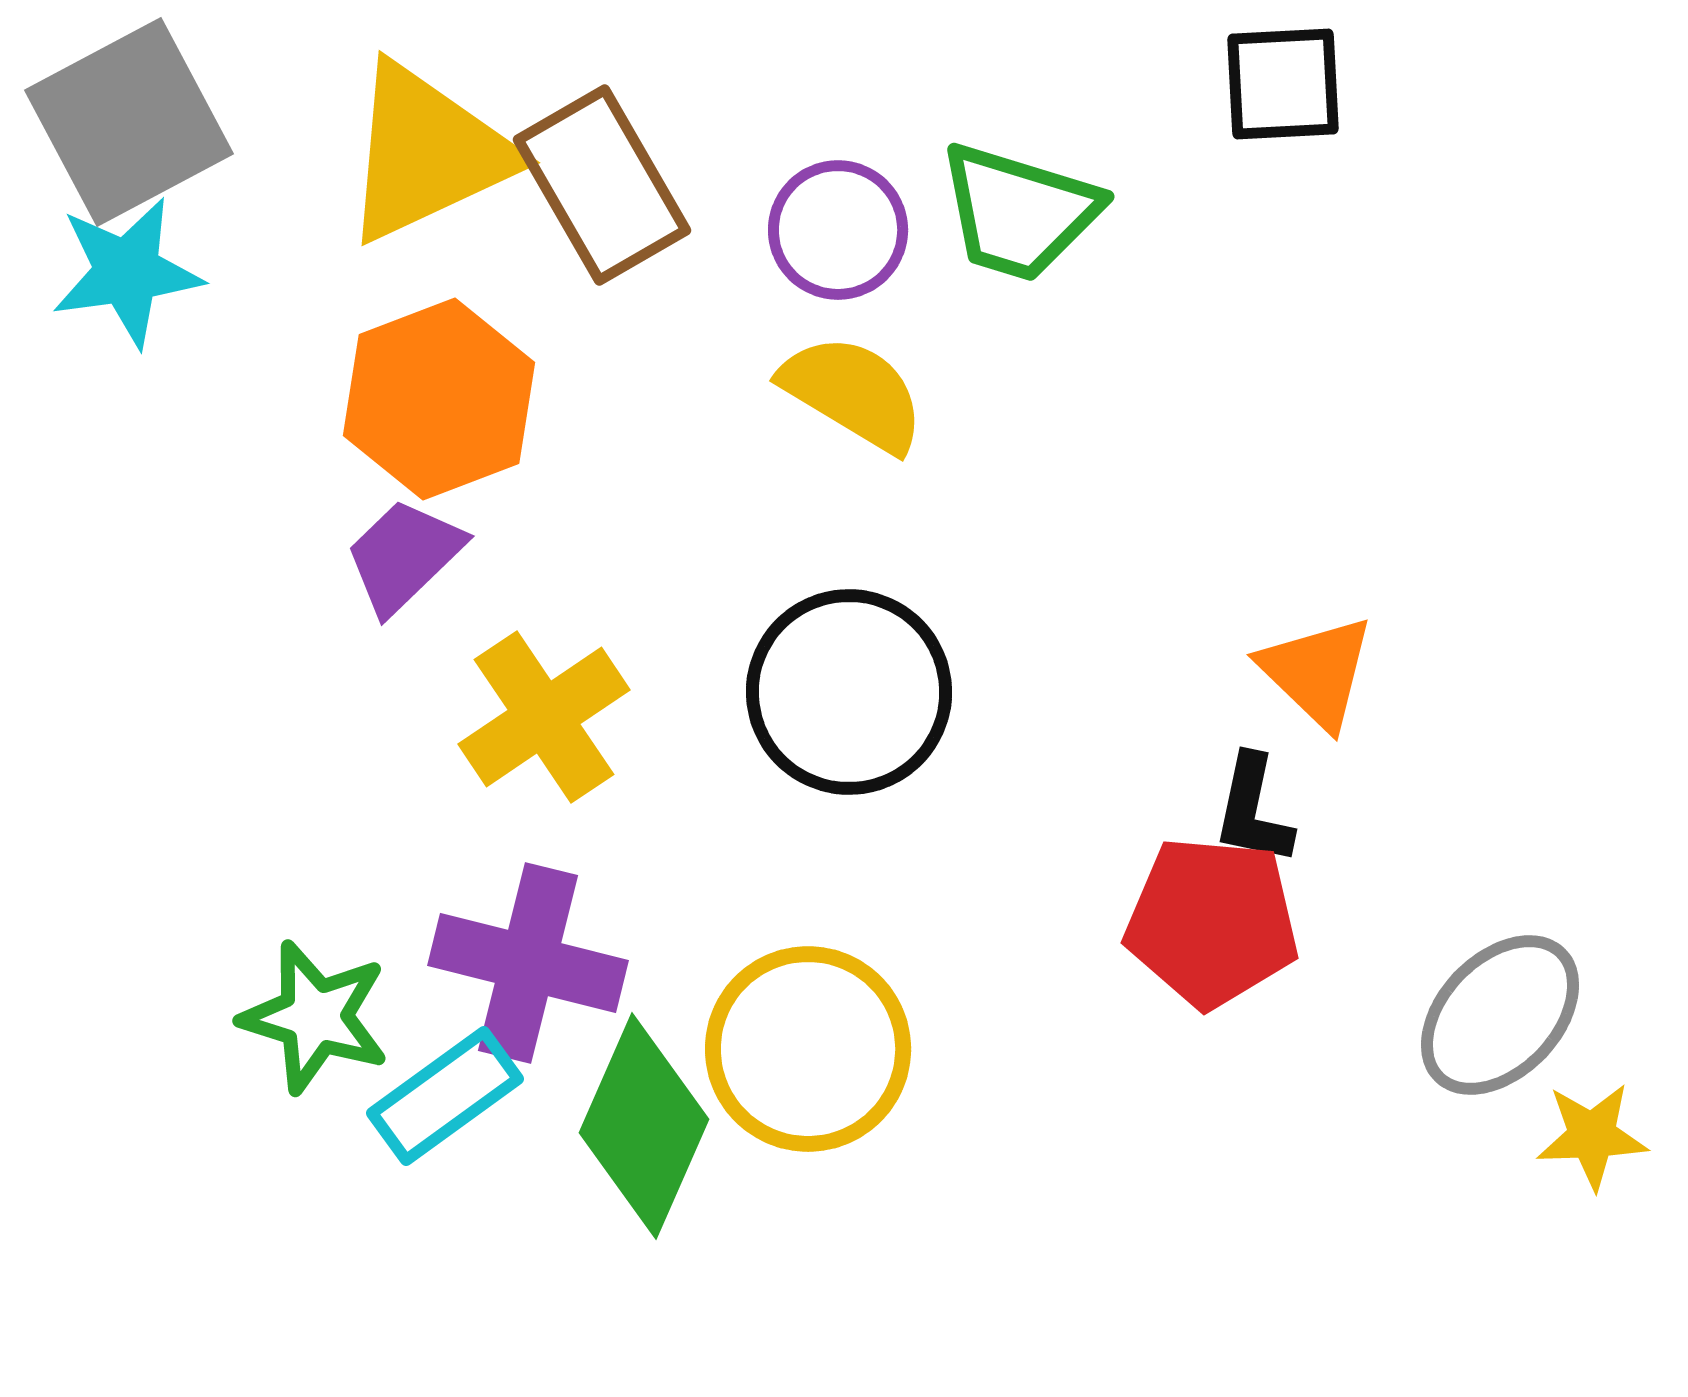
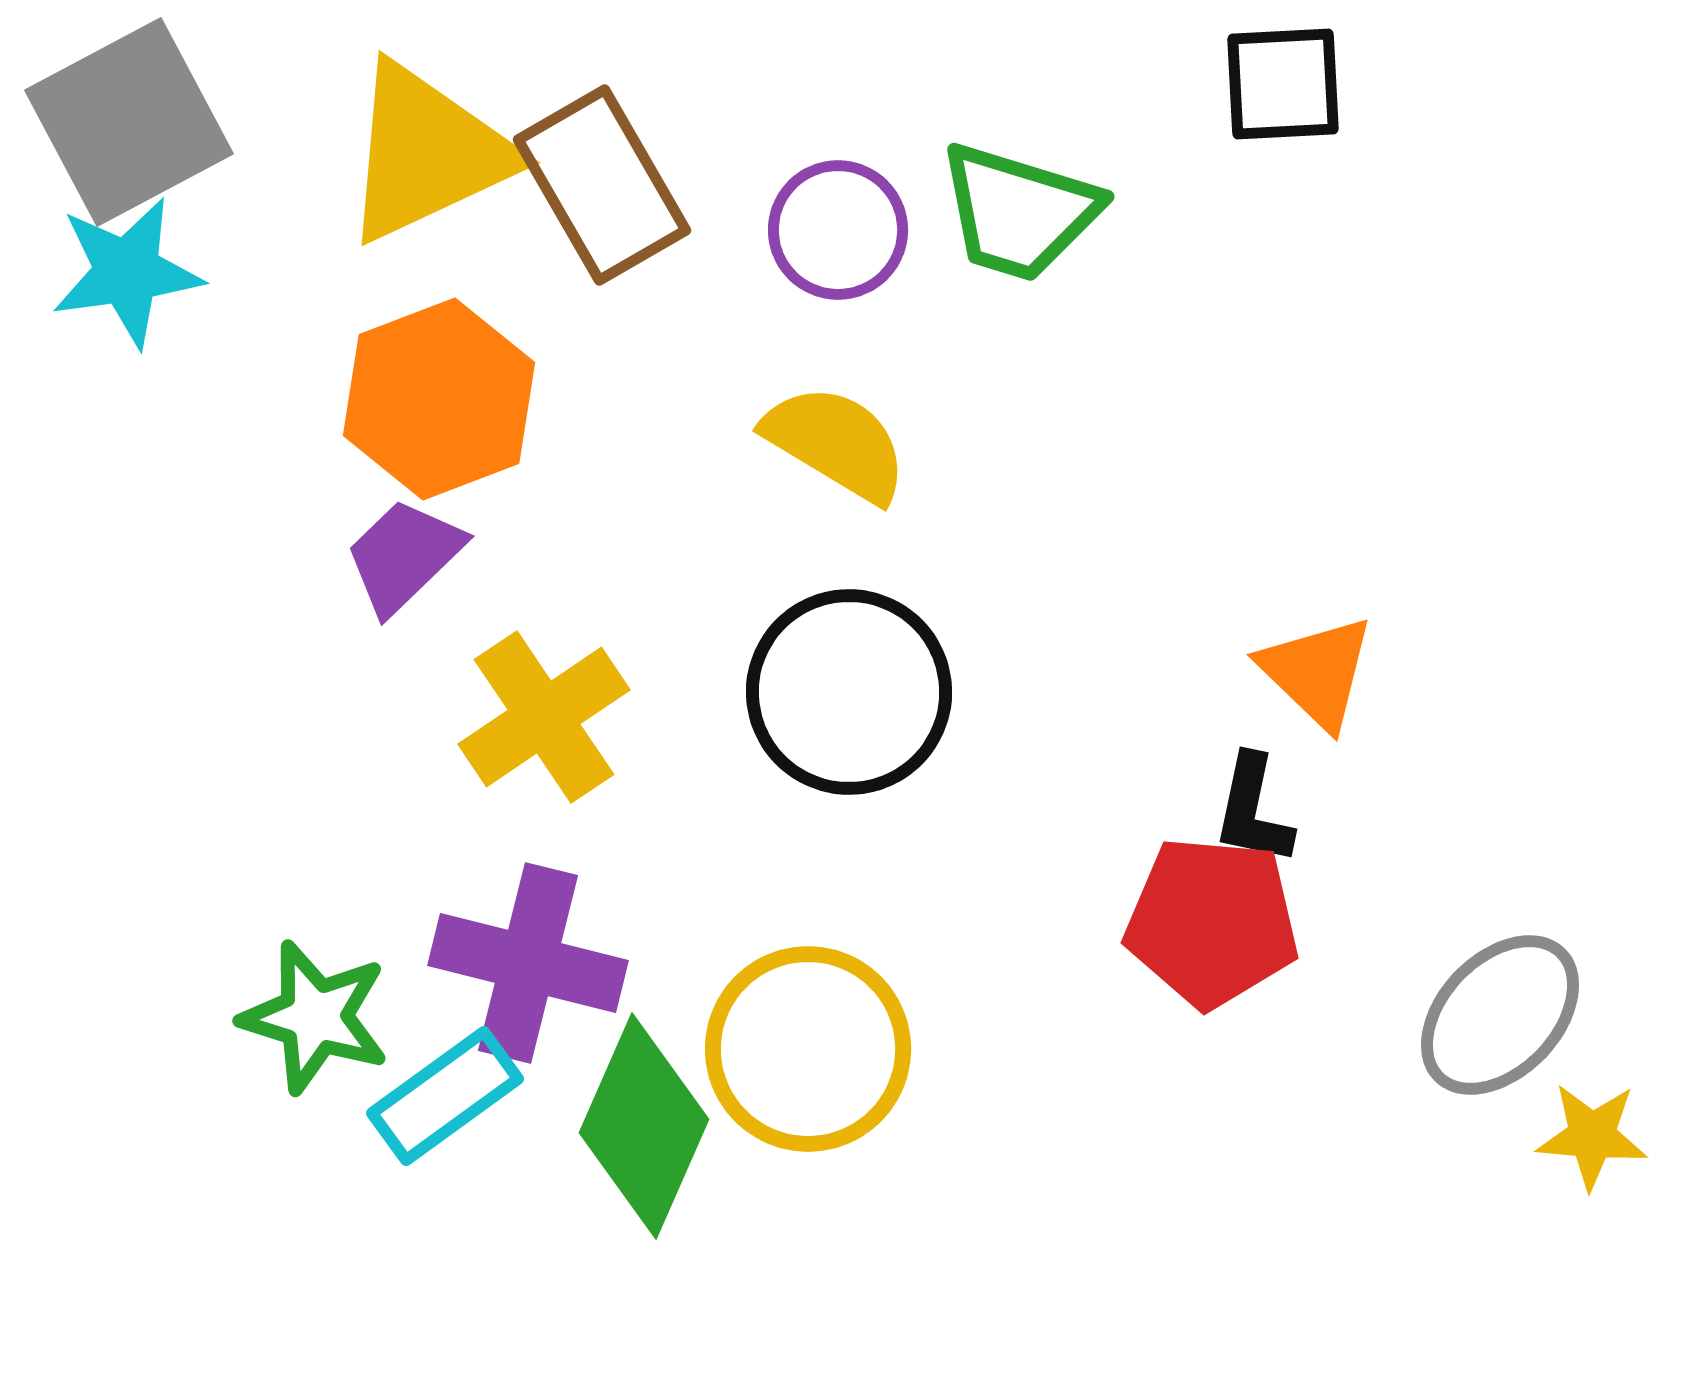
yellow semicircle: moved 17 px left, 50 px down
yellow star: rotated 7 degrees clockwise
